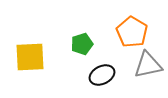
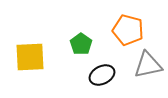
orange pentagon: moved 4 px left, 2 px up; rotated 16 degrees counterclockwise
green pentagon: moved 1 px left; rotated 20 degrees counterclockwise
